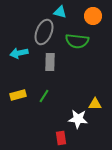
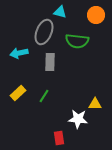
orange circle: moved 3 px right, 1 px up
yellow rectangle: moved 2 px up; rotated 28 degrees counterclockwise
red rectangle: moved 2 px left
